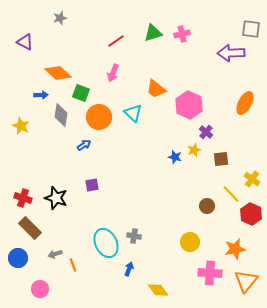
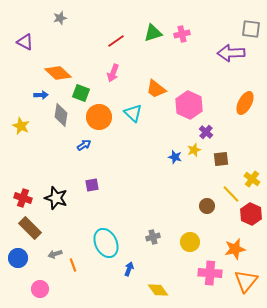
gray cross at (134, 236): moved 19 px right, 1 px down; rotated 24 degrees counterclockwise
